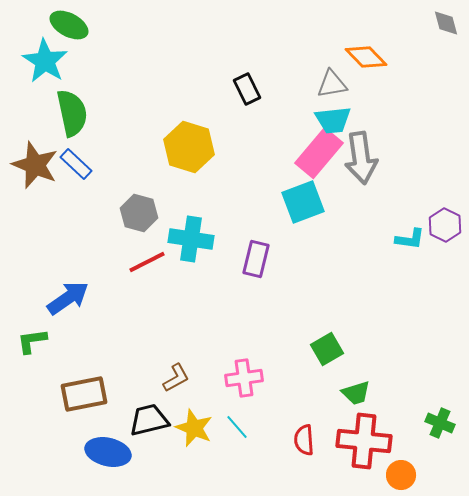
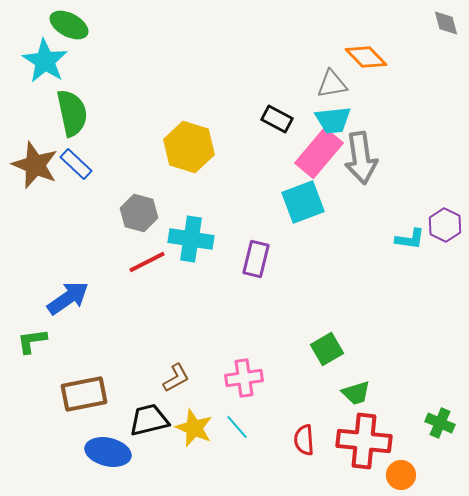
black rectangle: moved 30 px right, 30 px down; rotated 36 degrees counterclockwise
